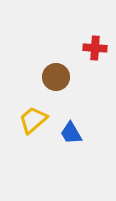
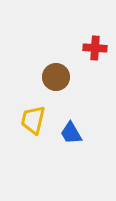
yellow trapezoid: rotated 36 degrees counterclockwise
